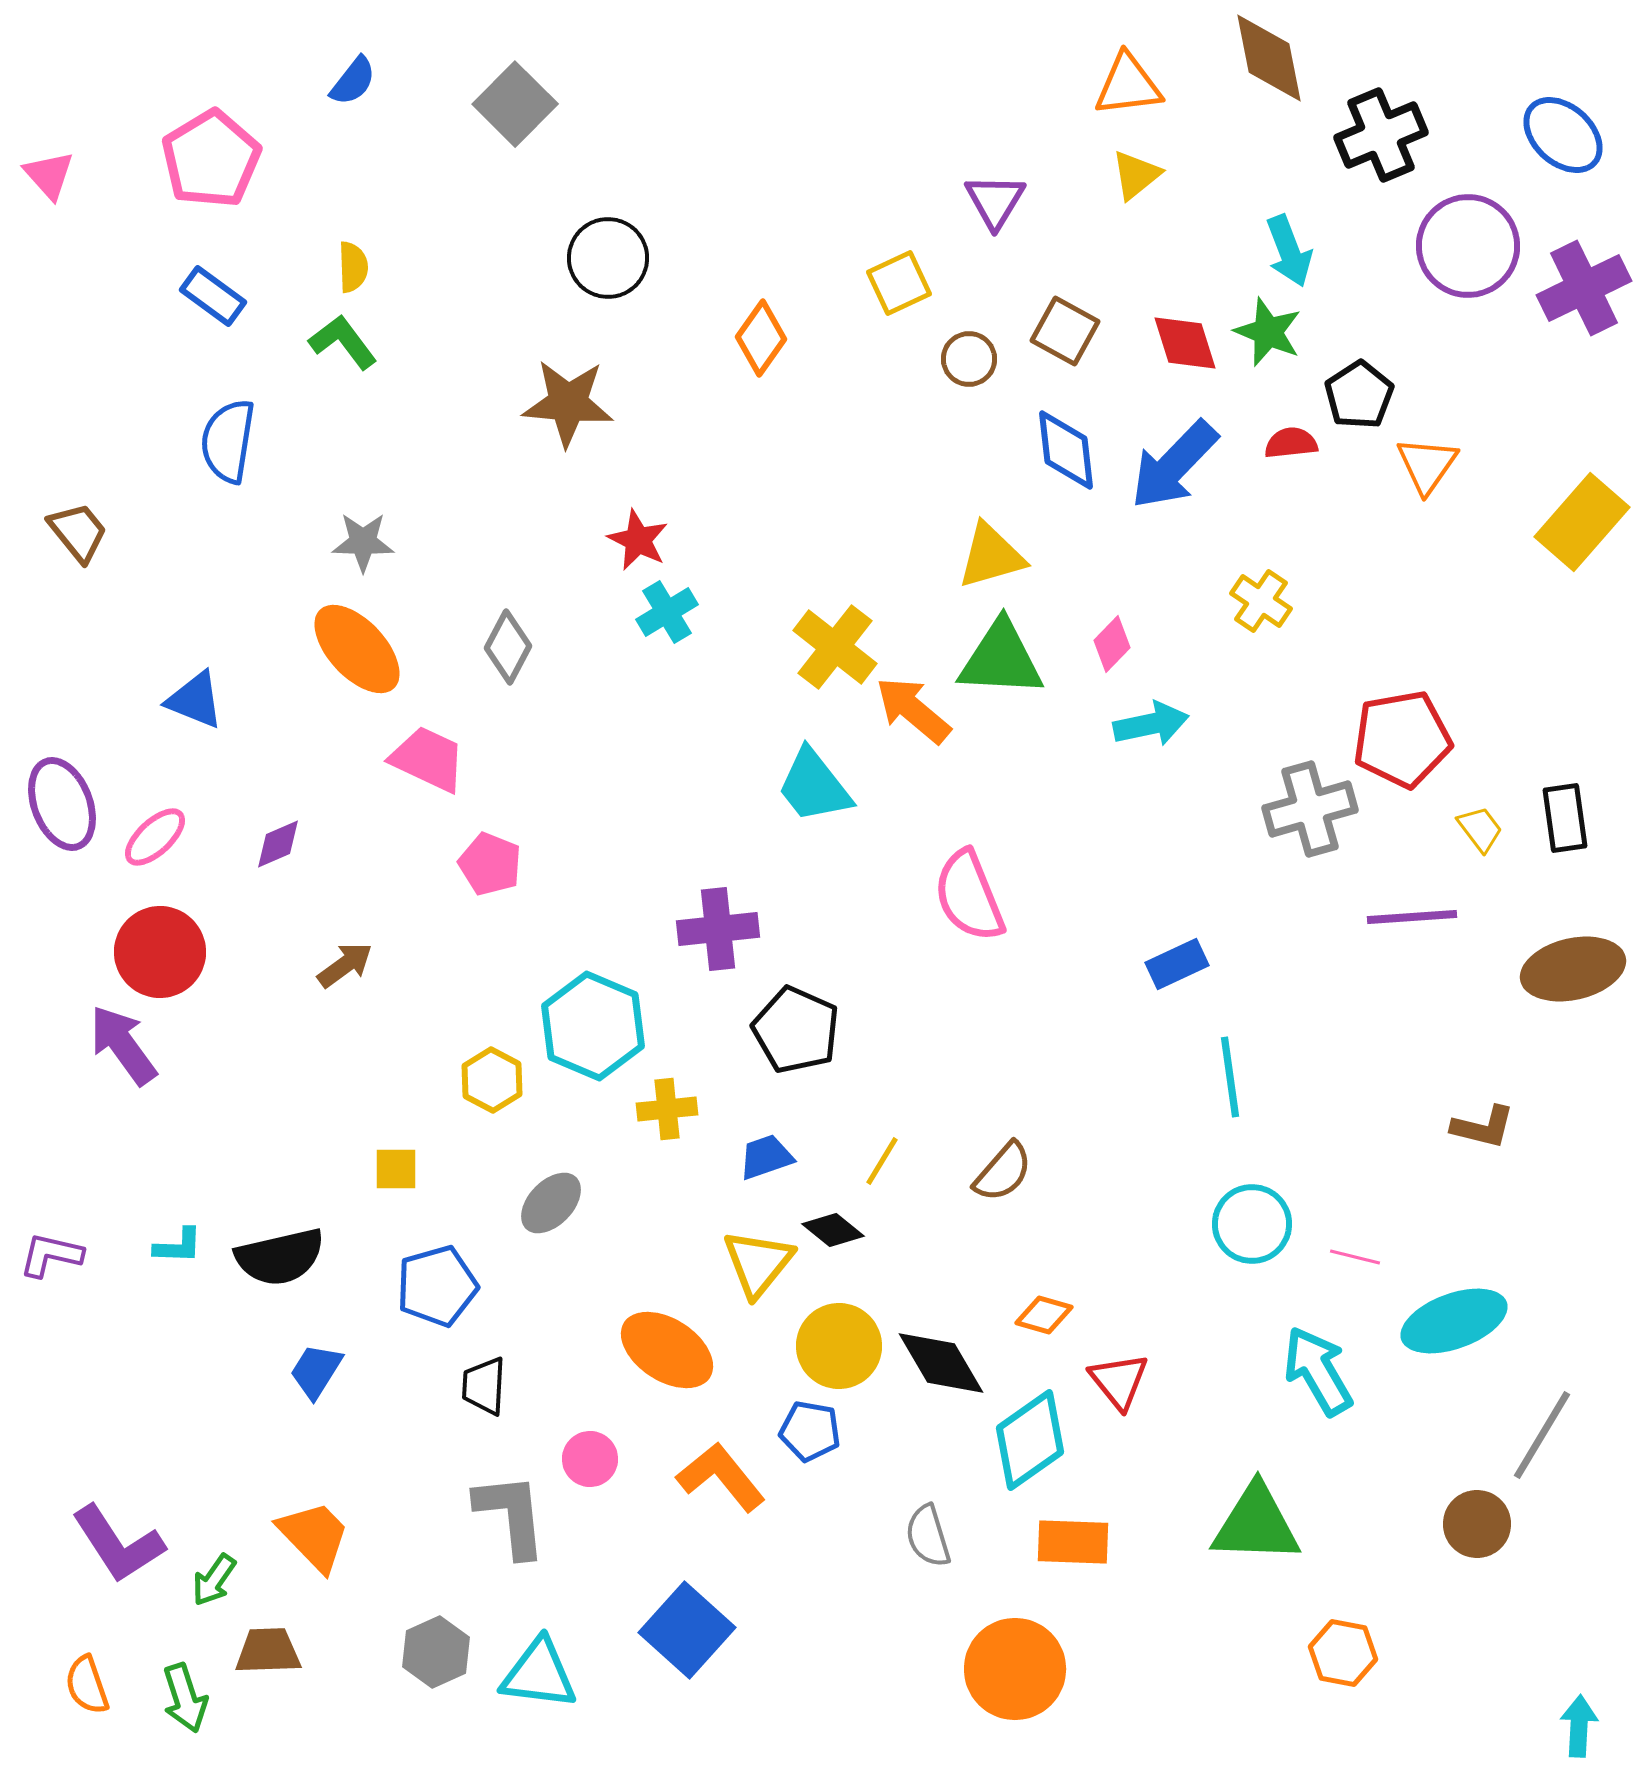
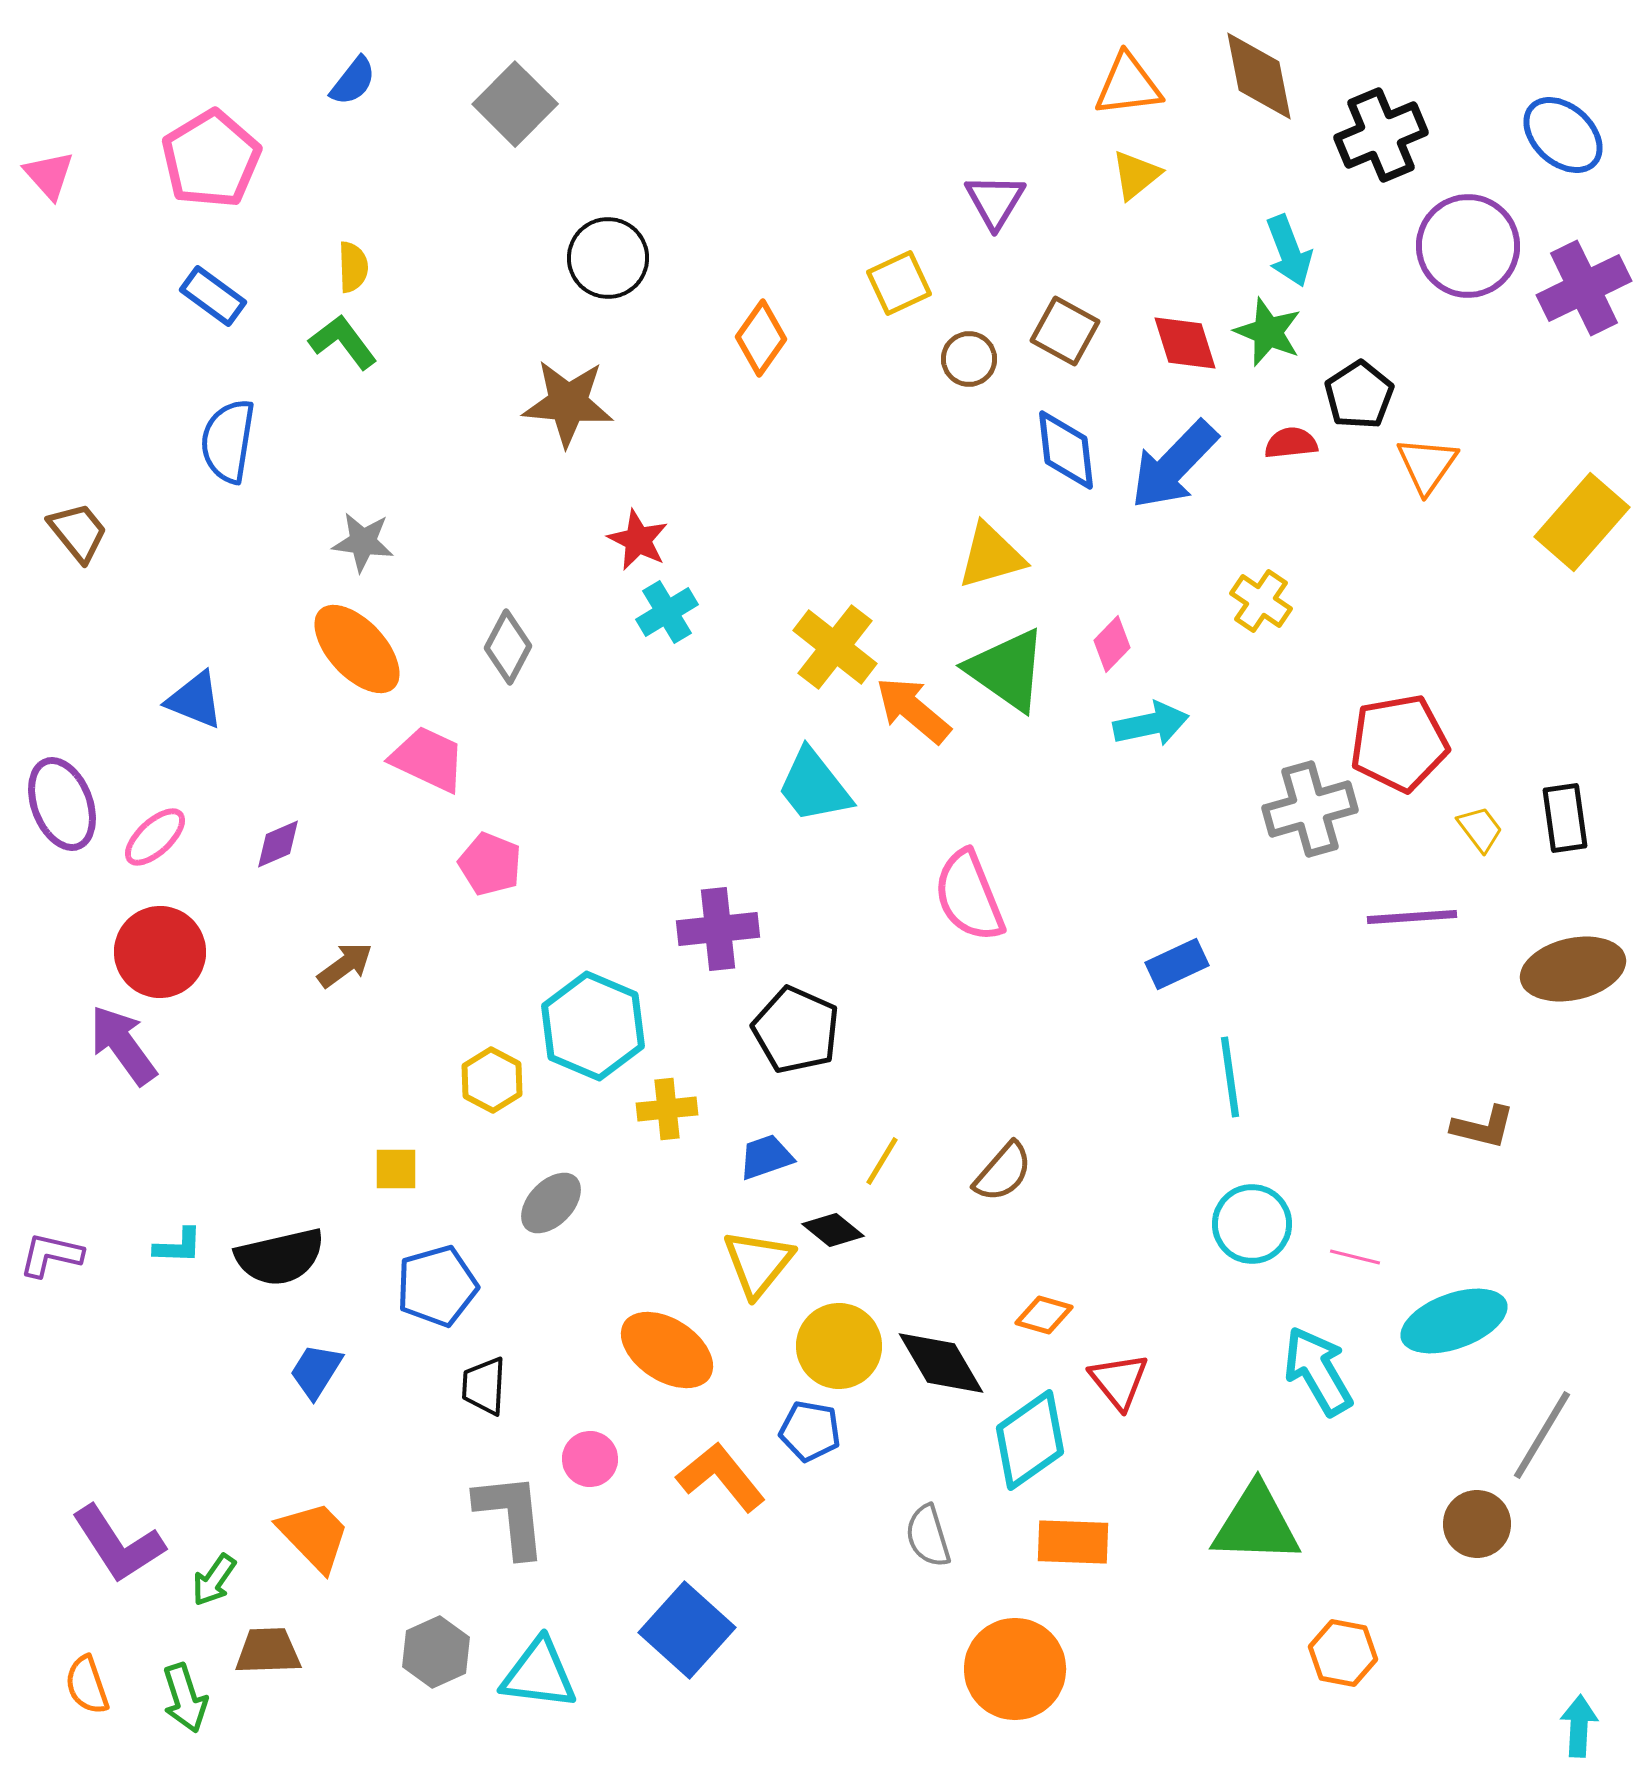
brown diamond at (1269, 58): moved 10 px left, 18 px down
gray star at (363, 542): rotated 6 degrees clockwise
green triangle at (1001, 659): moved 6 px right, 11 px down; rotated 32 degrees clockwise
red pentagon at (1402, 739): moved 3 px left, 4 px down
